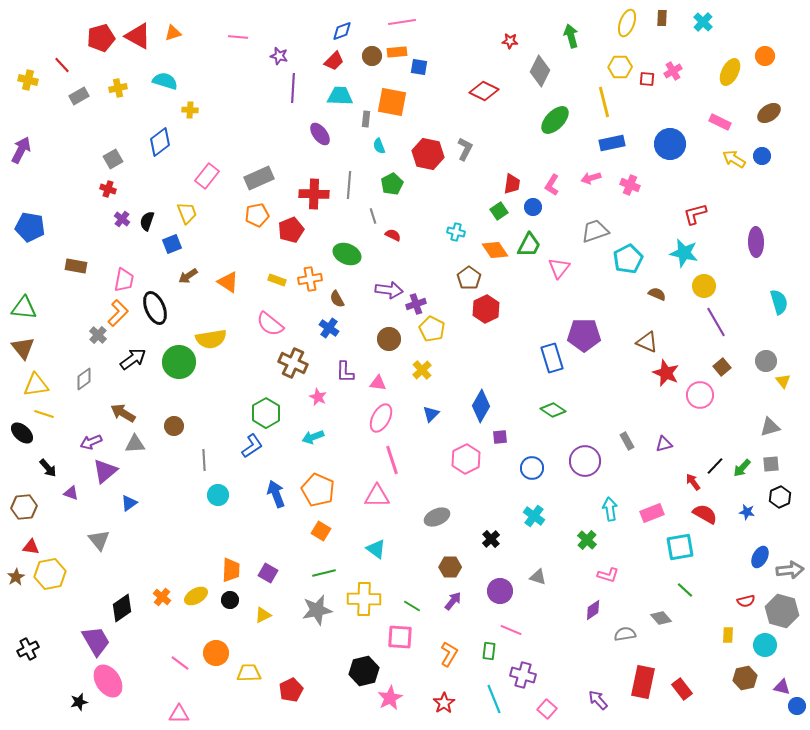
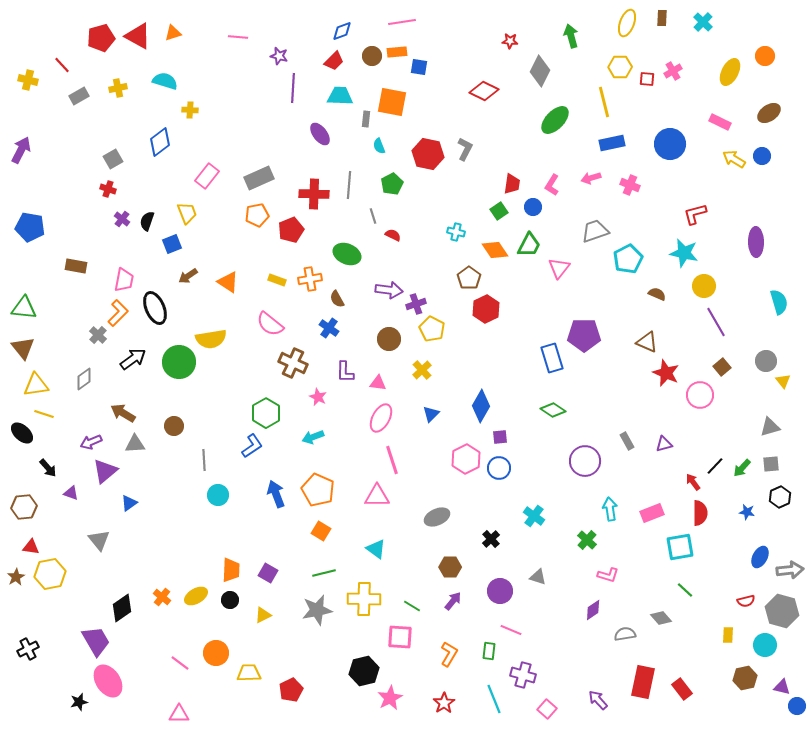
blue circle at (532, 468): moved 33 px left
red semicircle at (705, 514): moved 5 px left, 1 px up; rotated 60 degrees clockwise
